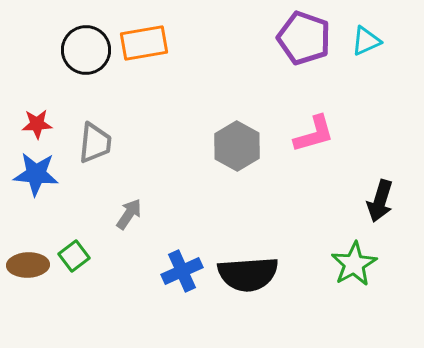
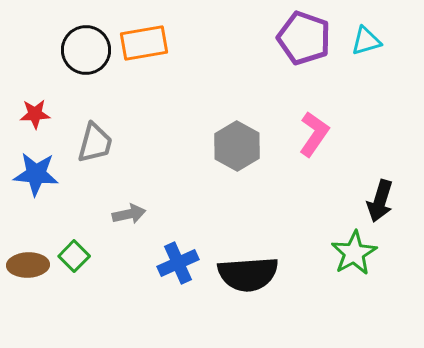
cyan triangle: rotated 8 degrees clockwise
red star: moved 2 px left, 10 px up
pink L-shape: rotated 39 degrees counterclockwise
gray trapezoid: rotated 9 degrees clockwise
gray arrow: rotated 44 degrees clockwise
green square: rotated 8 degrees counterclockwise
green star: moved 11 px up
blue cross: moved 4 px left, 8 px up
